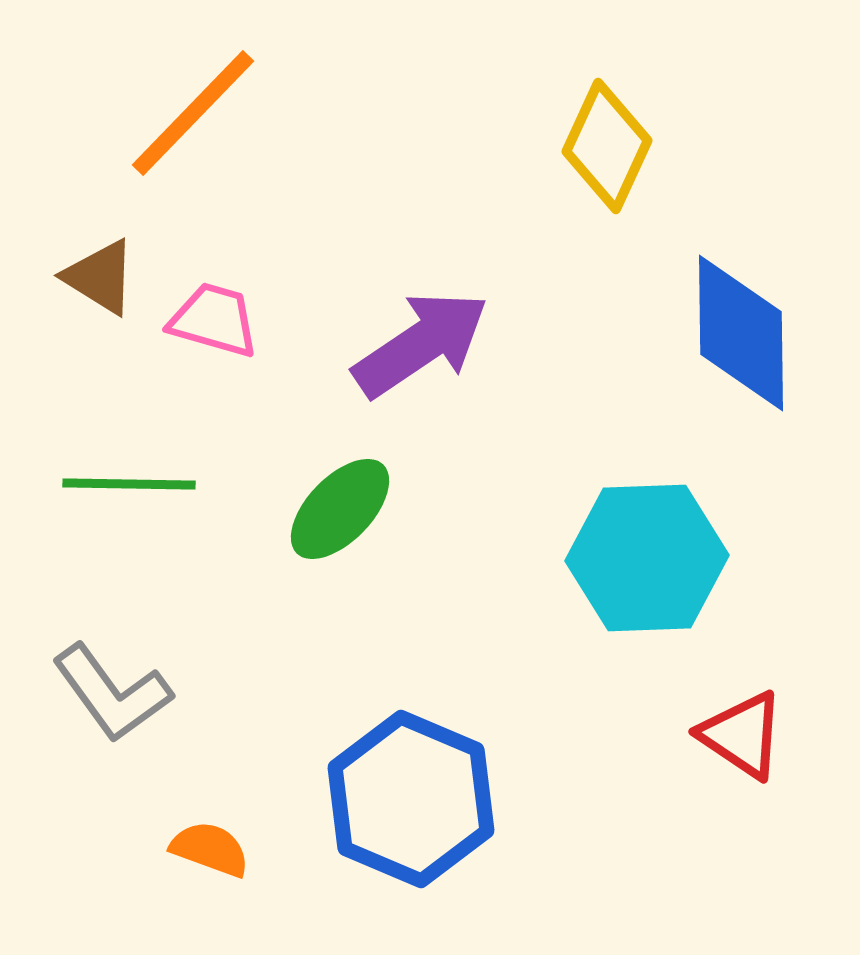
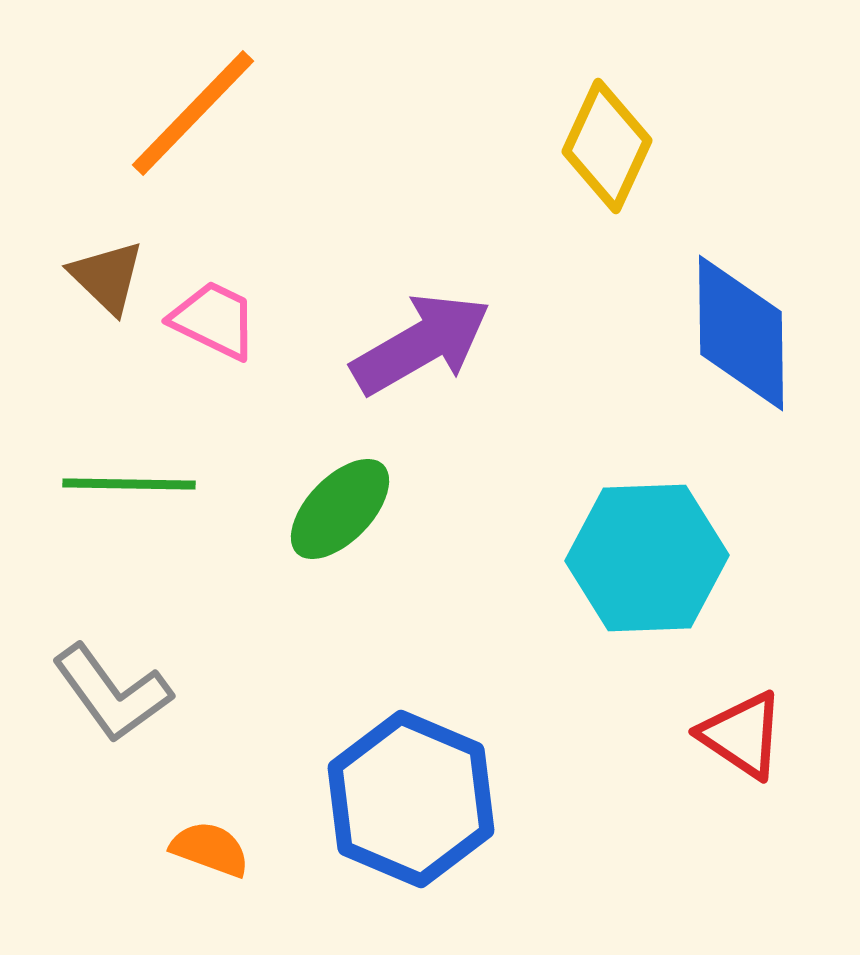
brown triangle: moved 7 px right; rotated 12 degrees clockwise
pink trapezoid: rotated 10 degrees clockwise
purple arrow: rotated 4 degrees clockwise
